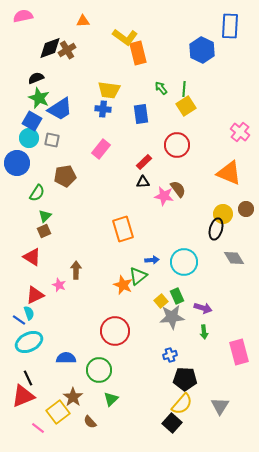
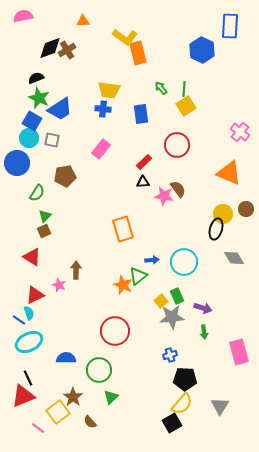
green triangle at (111, 399): moved 2 px up
black square at (172, 423): rotated 18 degrees clockwise
